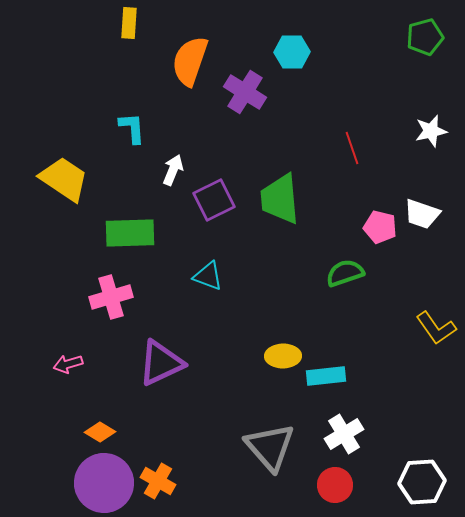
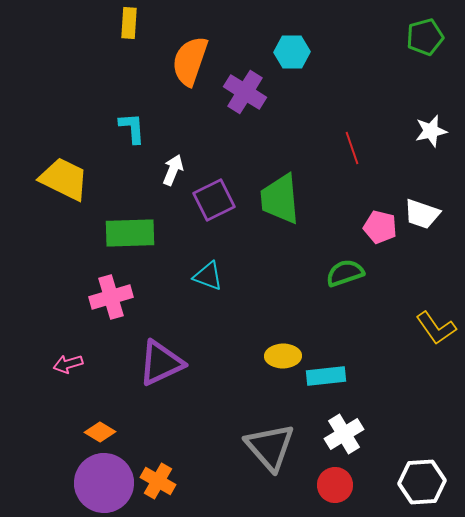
yellow trapezoid: rotated 8 degrees counterclockwise
